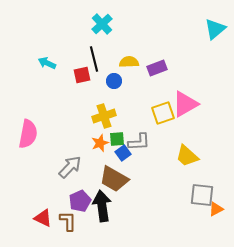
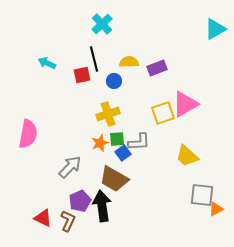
cyan triangle: rotated 10 degrees clockwise
yellow cross: moved 4 px right, 2 px up
brown L-shape: rotated 25 degrees clockwise
